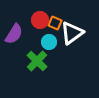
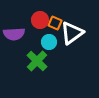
purple semicircle: rotated 55 degrees clockwise
